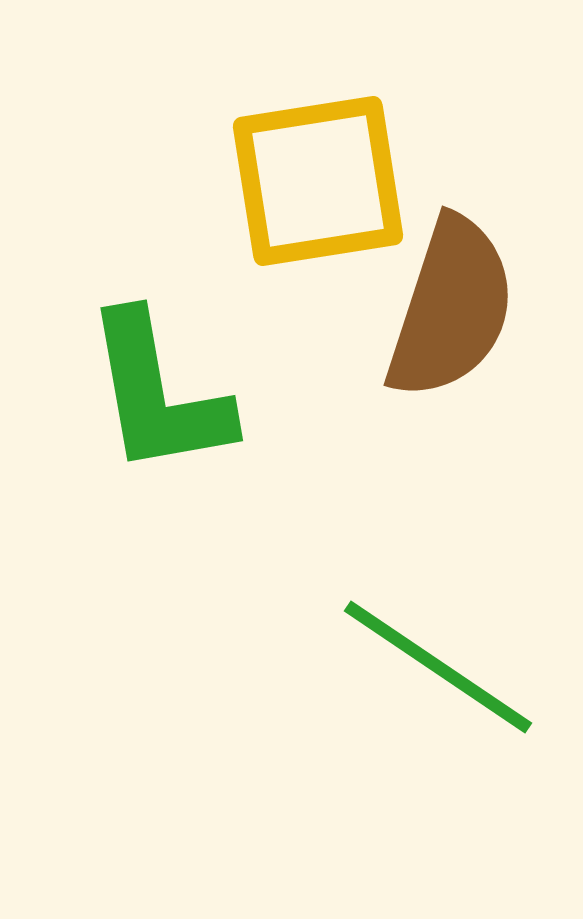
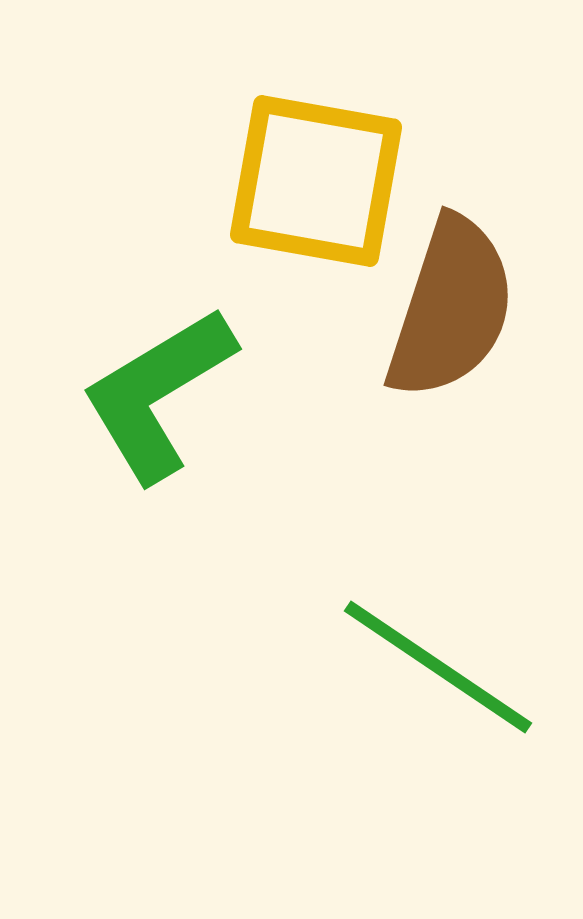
yellow square: moved 2 px left; rotated 19 degrees clockwise
green L-shape: rotated 69 degrees clockwise
